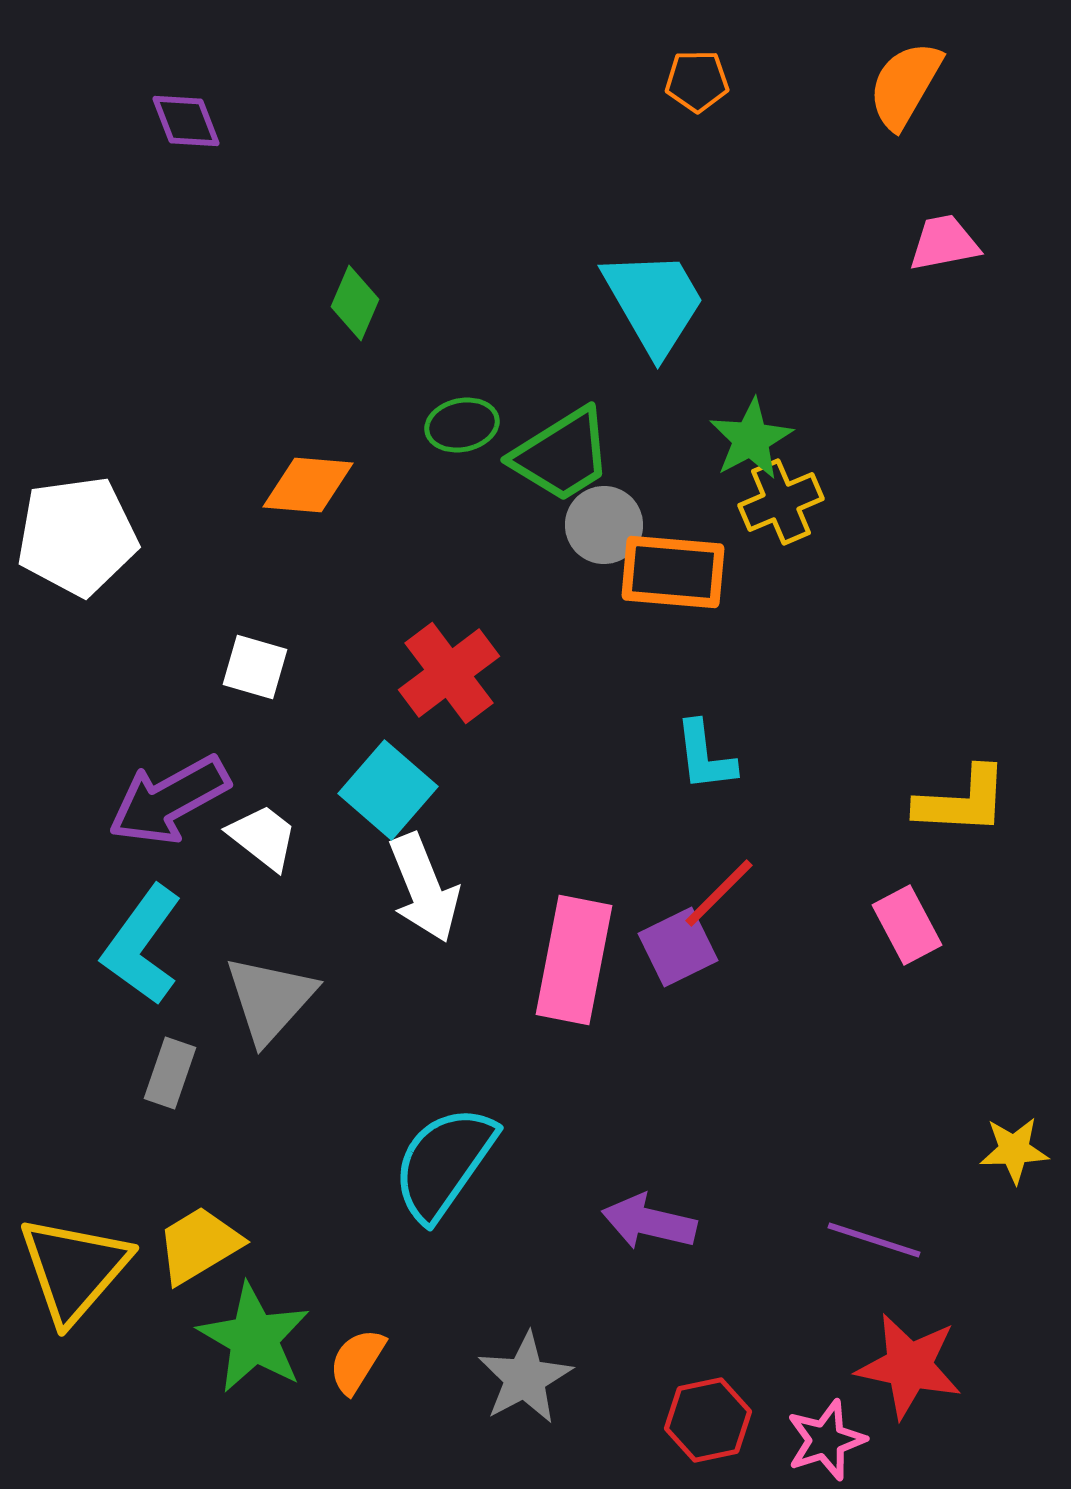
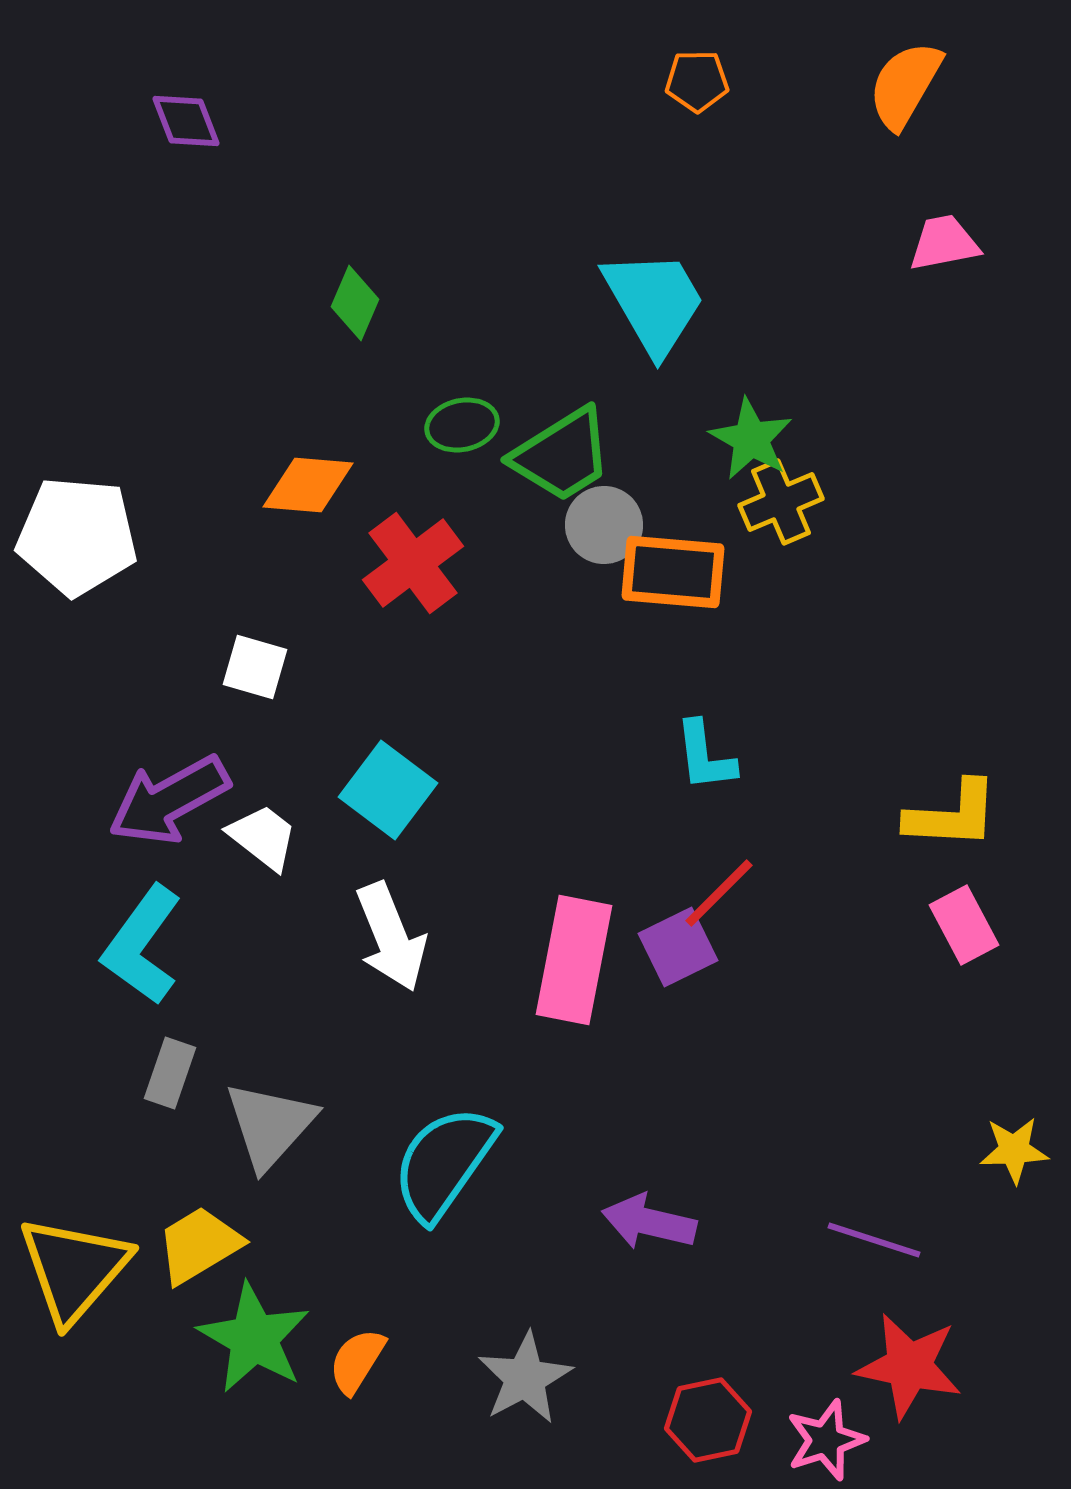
green star at (751, 439): rotated 14 degrees counterclockwise
white pentagon at (77, 536): rotated 13 degrees clockwise
red cross at (449, 673): moved 36 px left, 110 px up
cyan square at (388, 790): rotated 4 degrees counterclockwise
yellow L-shape at (962, 801): moved 10 px left, 14 px down
white arrow at (424, 888): moved 33 px left, 49 px down
pink rectangle at (907, 925): moved 57 px right
gray triangle at (270, 999): moved 126 px down
